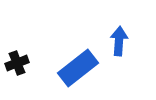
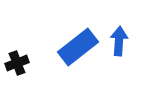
blue rectangle: moved 21 px up
